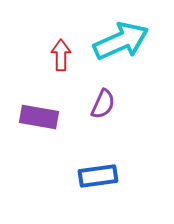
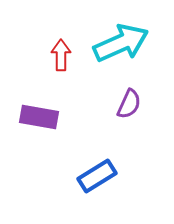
cyan arrow: moved 2 px down
purple semicircle: moved 26 px right
blue rectangle: moved 1 px left; rotated 24 degrees counterclockwise
